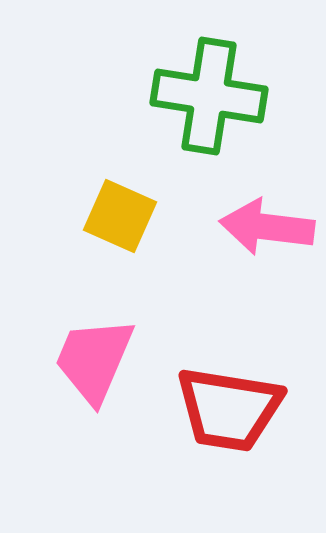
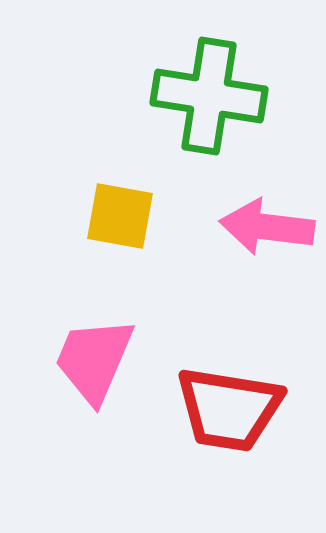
yellow square: rotated 14 degrees counterclockwise
